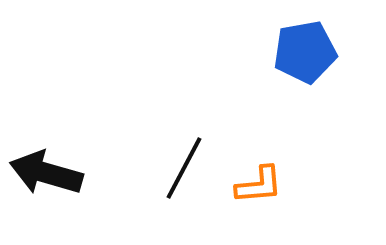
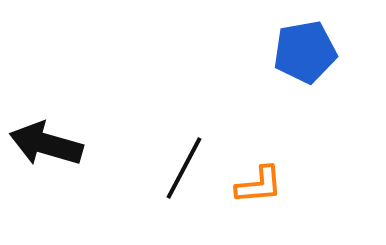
black arrow: moved 29 px up
